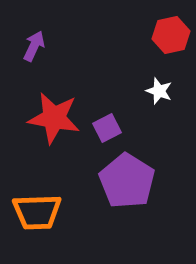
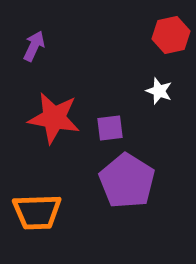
purple square: moved 3 px right; rotated 20 degrees clockwise
